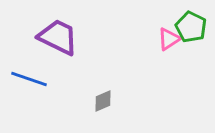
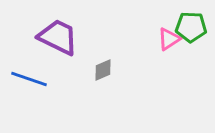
green pentagon: rotated 24 degrees counterclockwise
gray diamond: moved 31 px up
